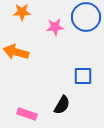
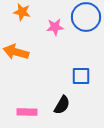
orange star: rotated 12 degrees clockwise
blue square: moved 2 px left
pink rectangle: moved 2 px up; rotated 18 degrees counterclockwise
